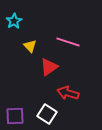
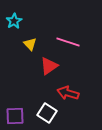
yellow triangle: moved 2 px up
red triangle: moved 1 px up
white square: moved 1 px up
